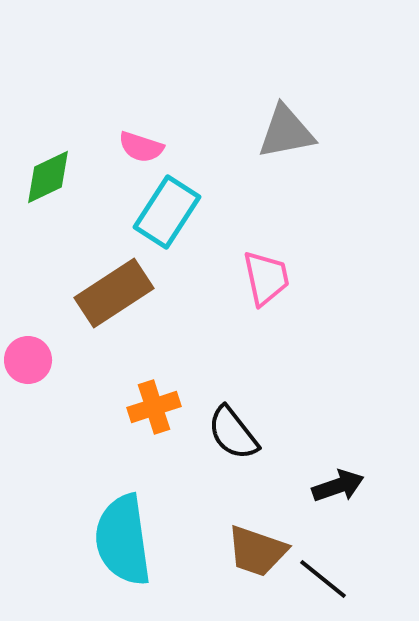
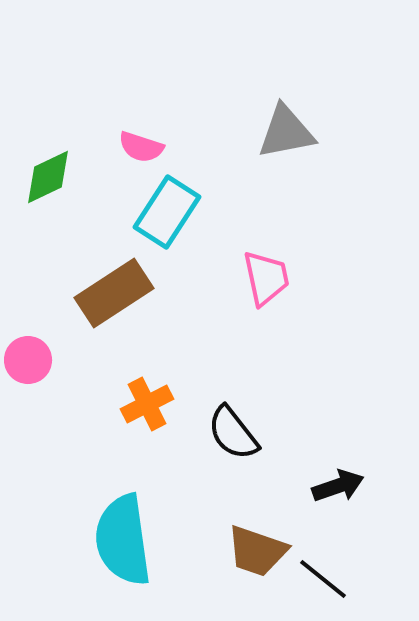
orange cross: moved 7 px left, 3 px up; rotated 9 degrees counterclockwise
